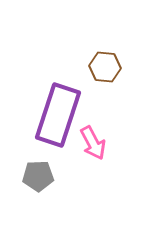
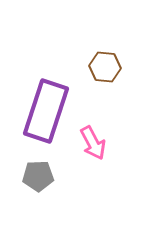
purple rectangle: moved 12 px left, 4 px up
